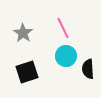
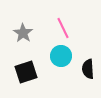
cyan circle: moved 5 px left
black square: moved 1 px left
